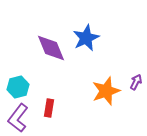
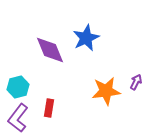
purple diamond: moved 1 px left, 2 px down
orange star: rotated 12 degrees clockwise
